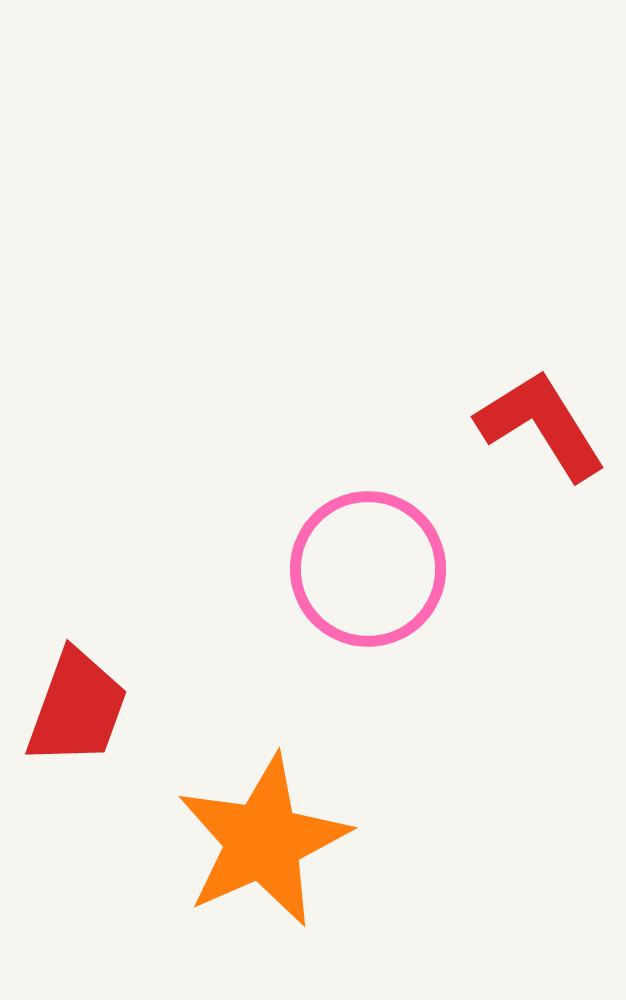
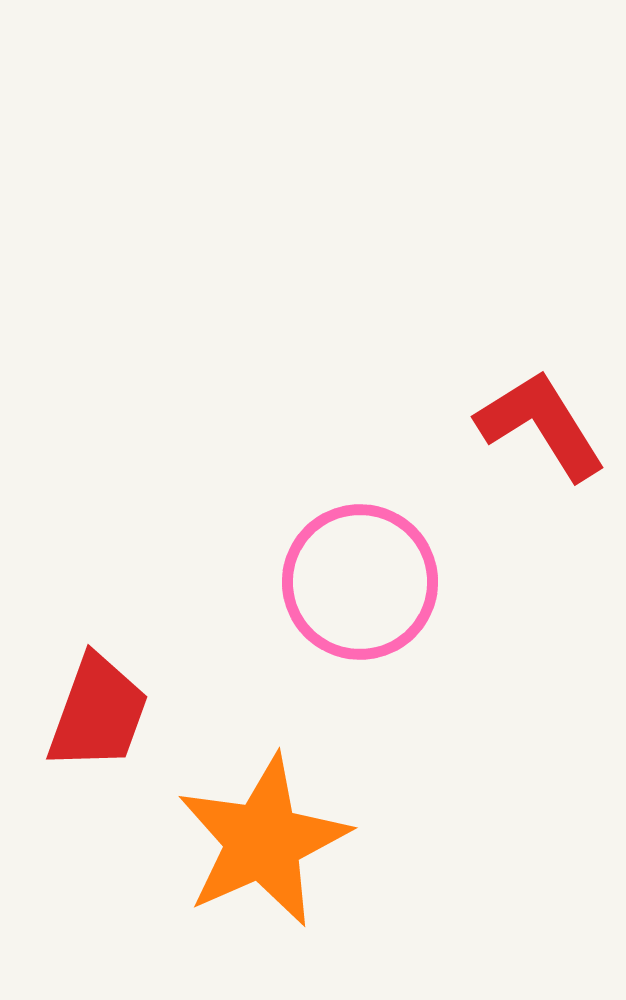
pink circle: moved 8 px left, 13 px down
red trapezoid: moved 21 px right, 5 px down
